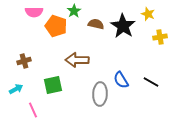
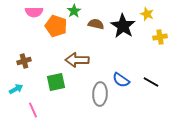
yellow star: moved 1 px left
blue semicircle: rotated 24 degrees counterclockwise
green square: moved 3 px right, 3 px up
